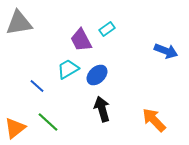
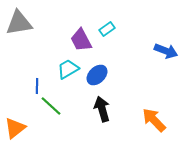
blue line: rotated 49 degrees clockwise
green line: moved 3 px right, 16 px up
